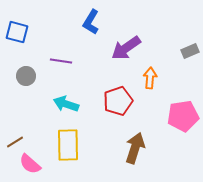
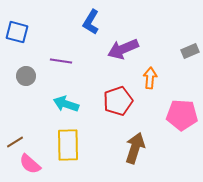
purple arrow: moved 3 px left, 1 px down; rotated 12 degrees clockwise
pink pentagon: moved 1 px left, 1 px up; rotated 12 degrees clockwise
